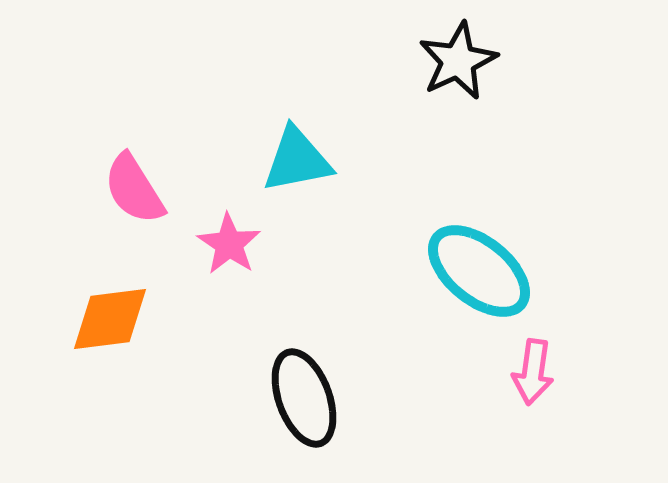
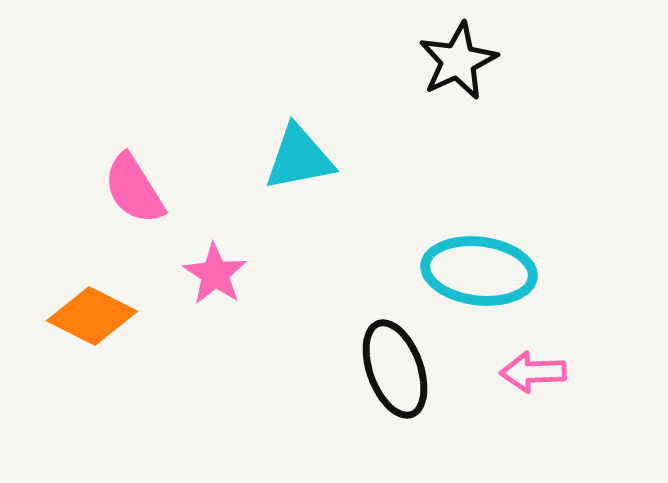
cyan triangle: moved 2 px right, 2 px up
pink star: moved 14 px left, 30 px down
cyan ellipse: rotated 32 degrees counterclockwise
orange diamond: moved 18 px left, 3 px up; rotated 34 degrees clockwise
pink arrow: rotated 80 degrees clockwise
black ellipse: moved 91 px right, 29 px up
